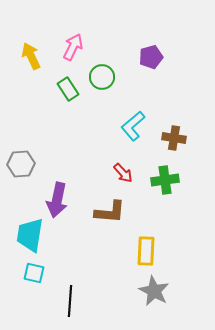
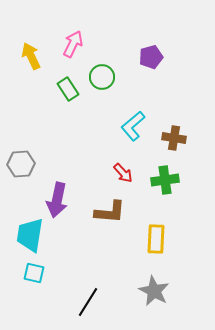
pink arrow: moved 3 px up
yellow rectangle: moved 10 px right, 12 px up
black line: moved 18 px right, 1 px down; rotated 28 degrees clockwise
